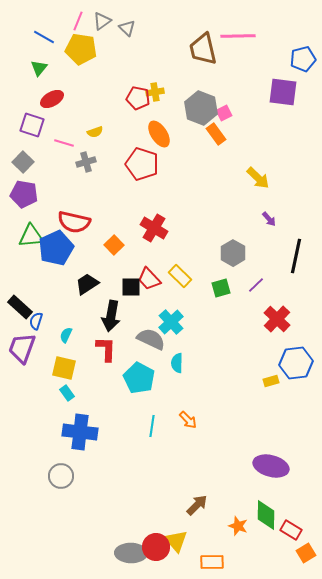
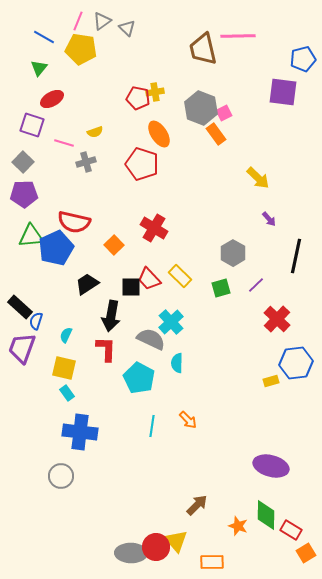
purple pentagon at (24, 194): rotated 12 degrees counterclockwise
